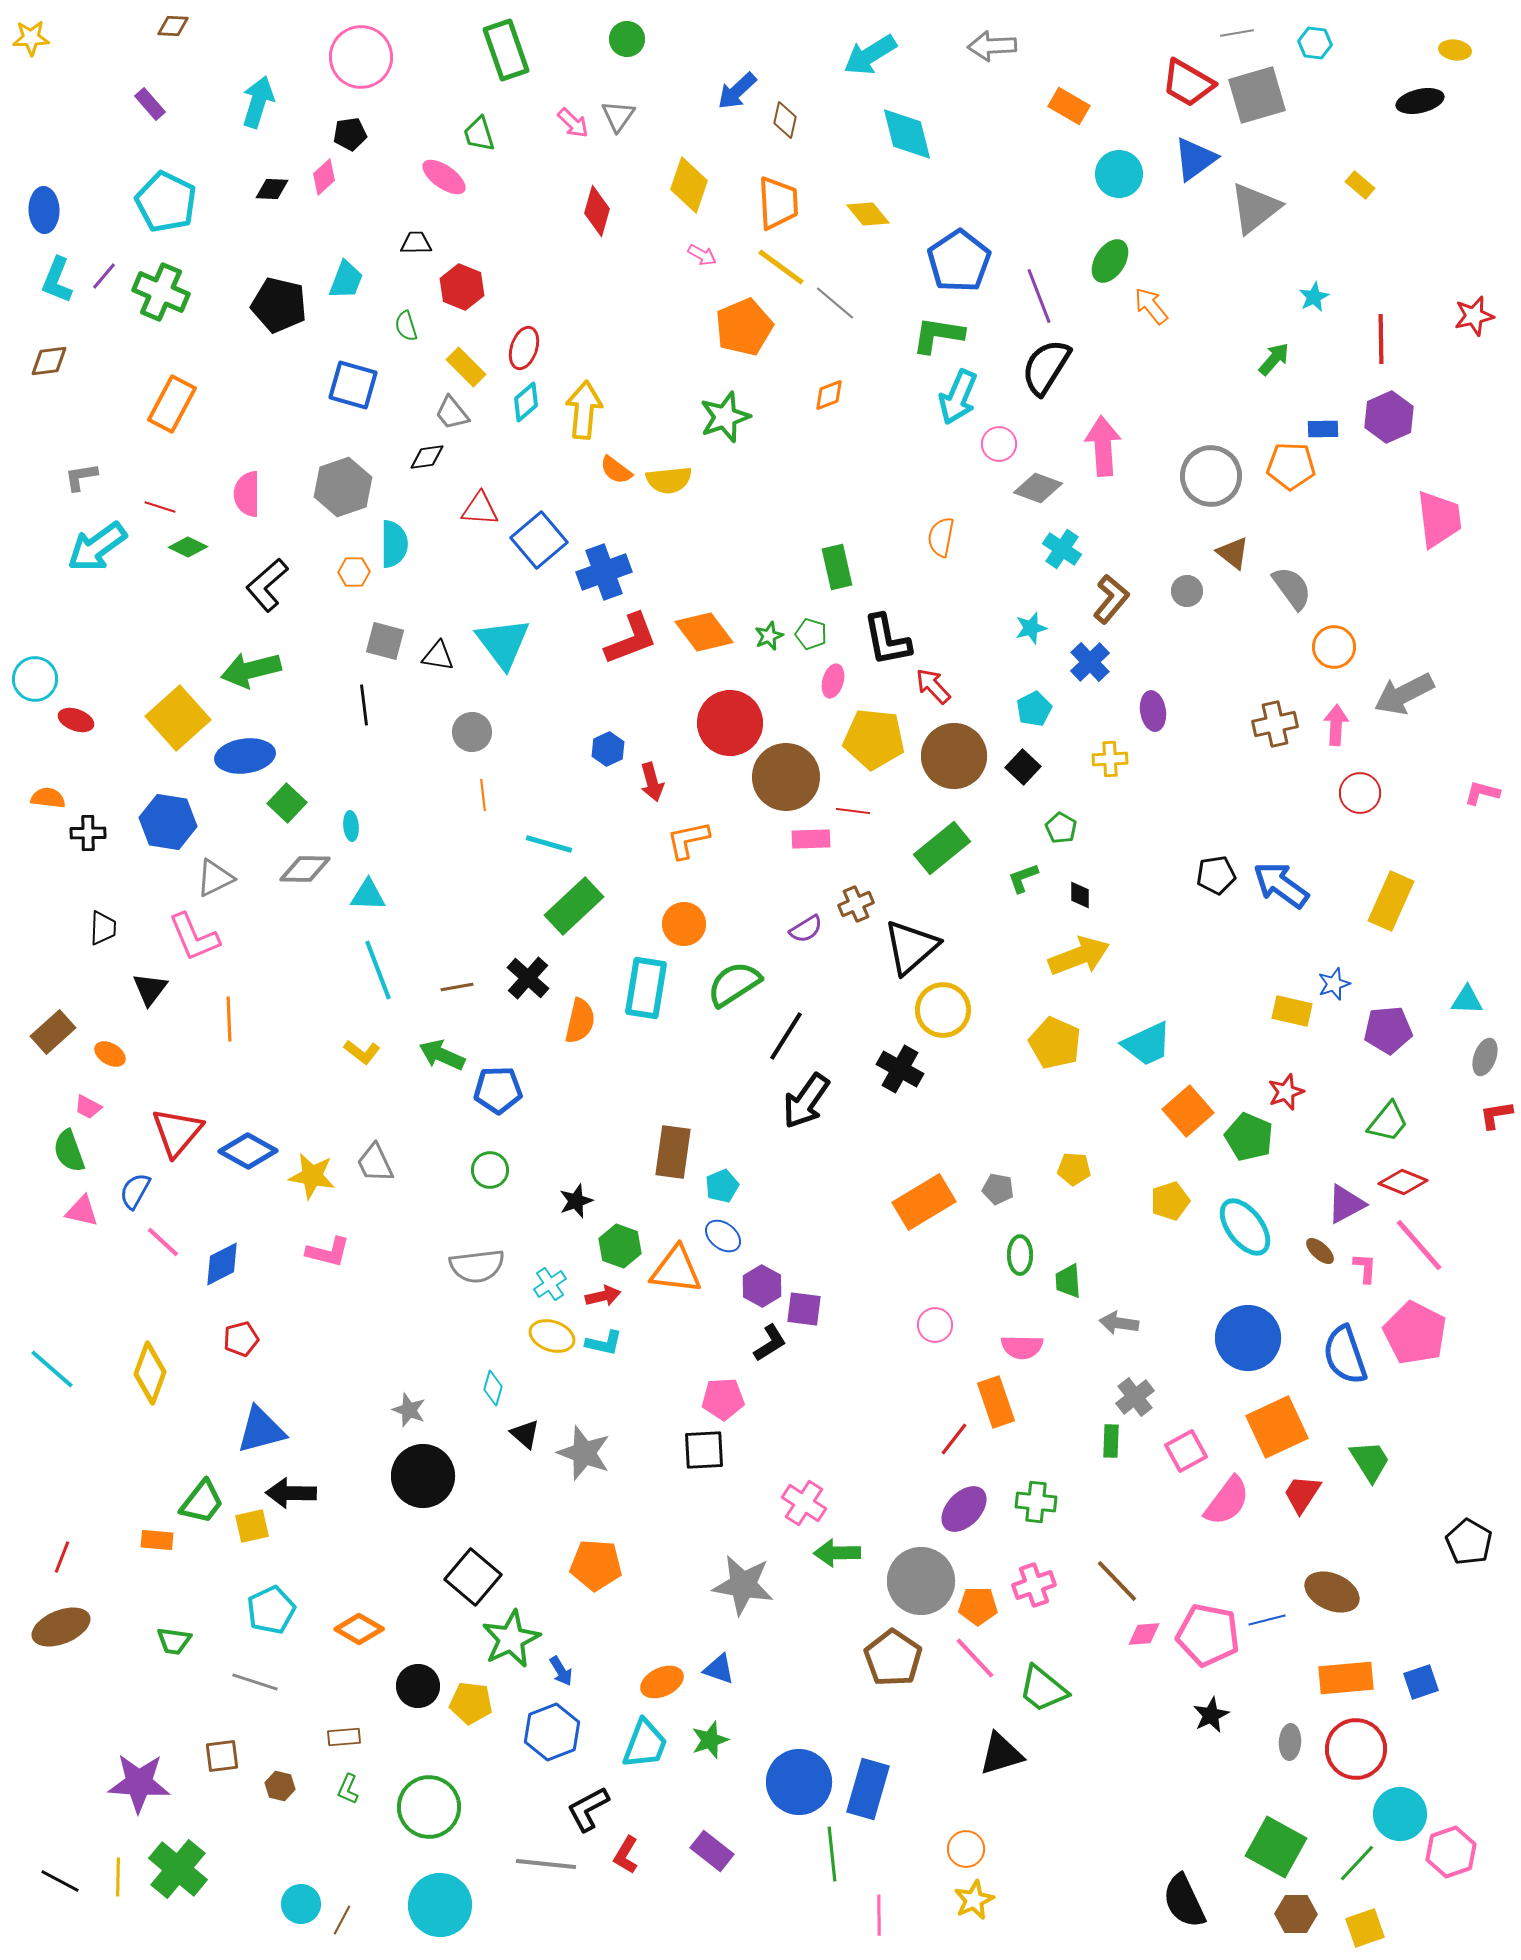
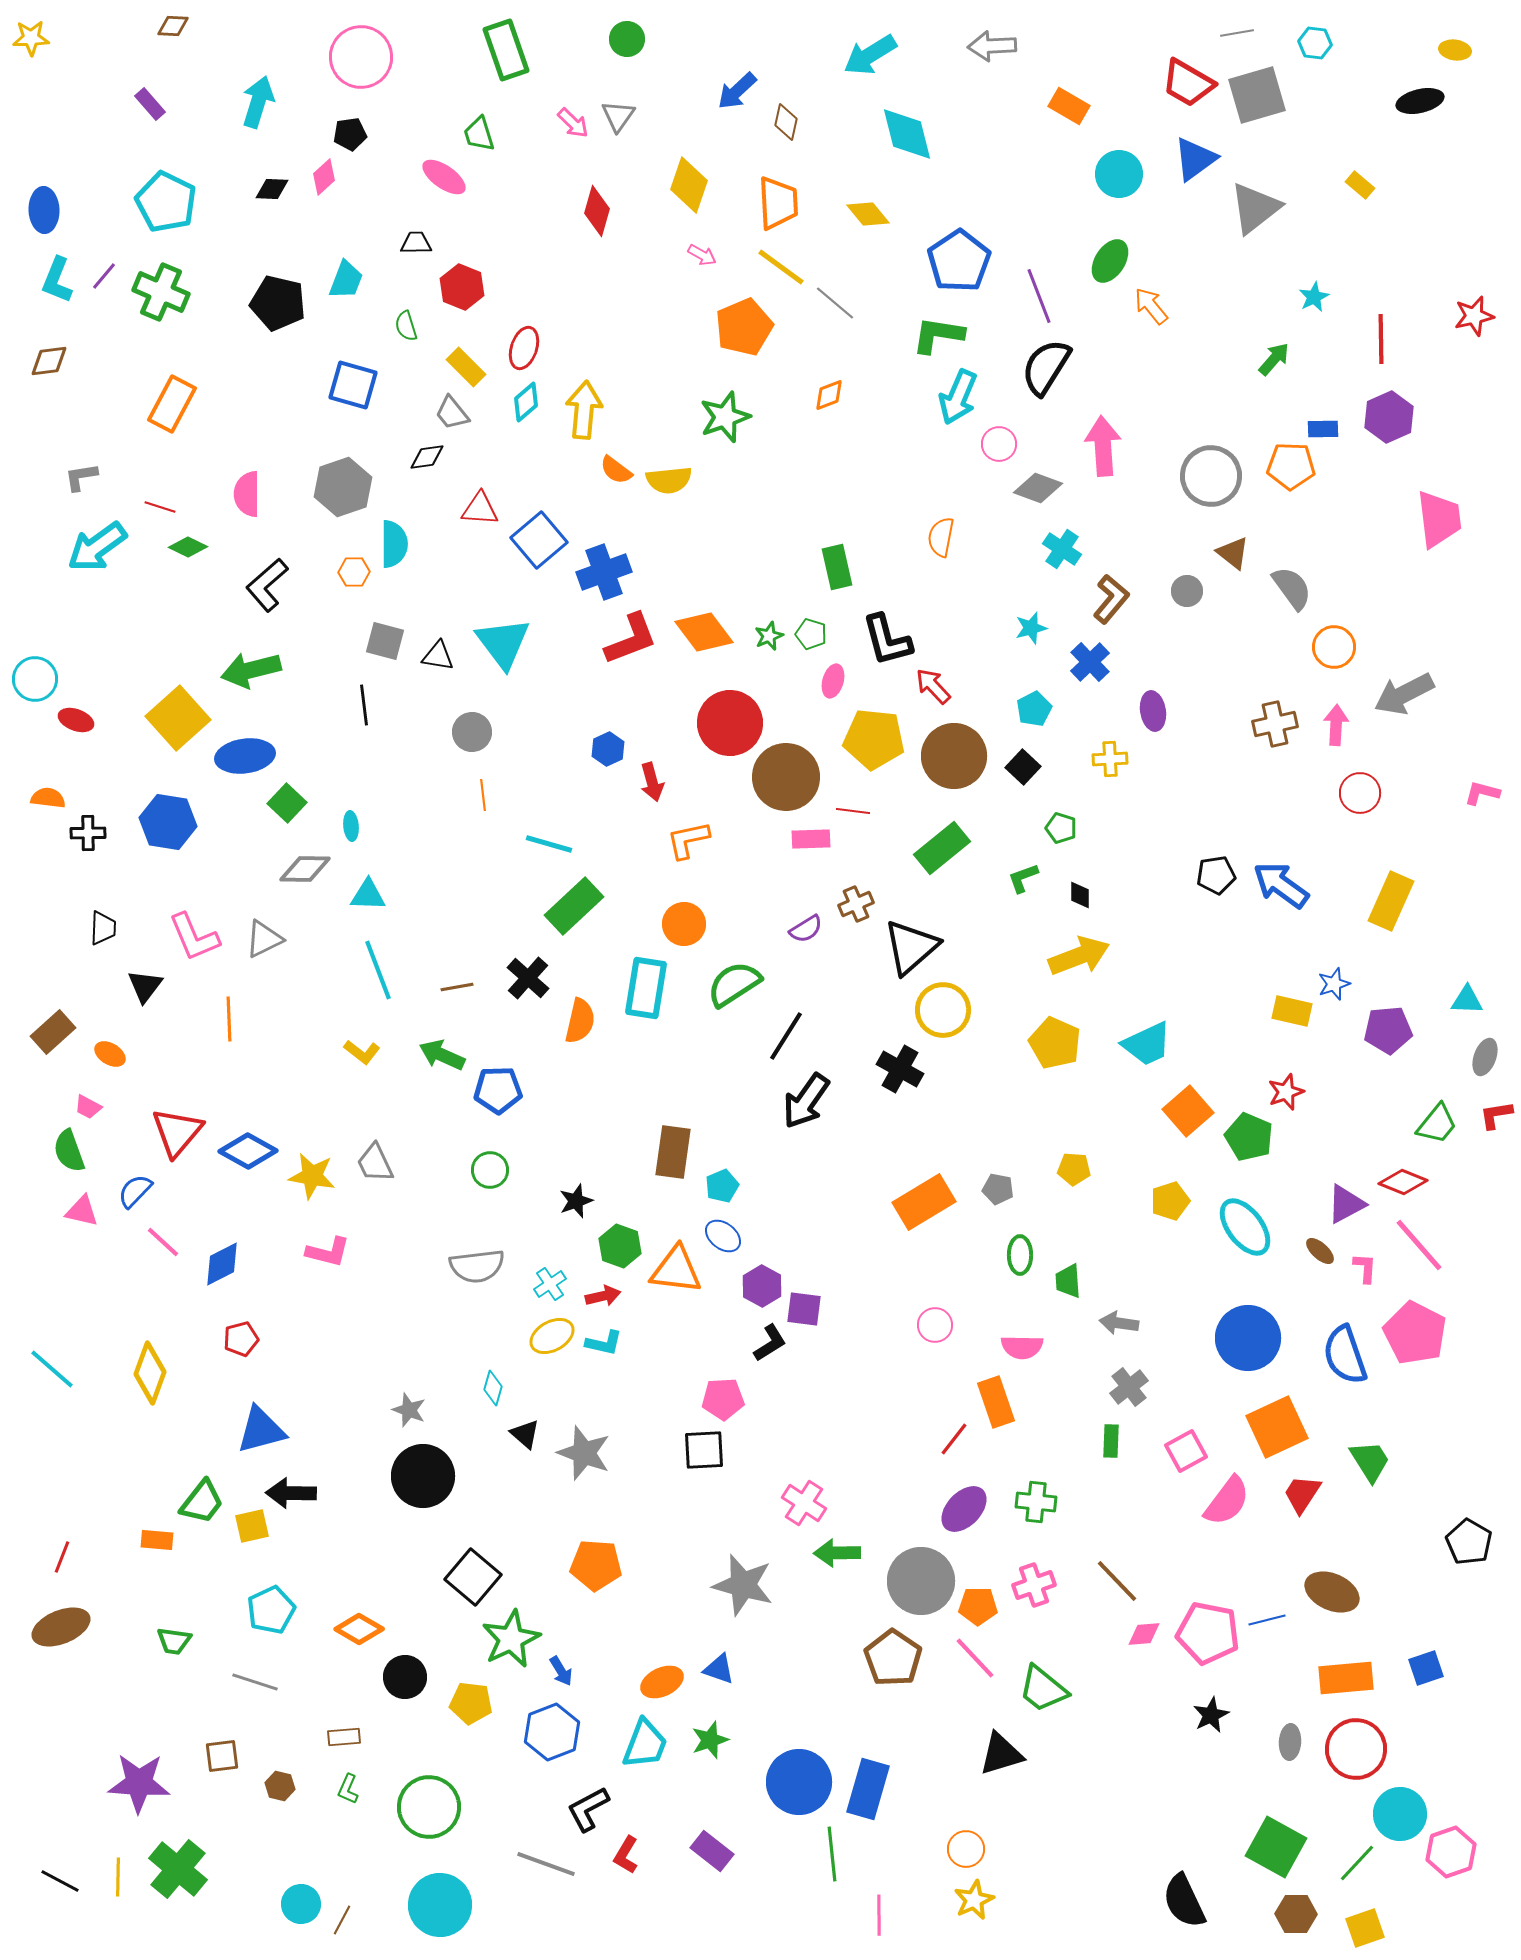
brown diamond at (785, 120): moved 1 px right, 2 px down
black pentagon at (279, 305): moved 1 px left, 2 px up
black L-shape at (887, 640): rotated 4 degrees counterclockwise
green pentagon at (1061, 828): rotated 12 degrees counterclockwise
gray triangle at (215, 878): moved 49 px right, 61 px down
black triangle at (150, 989): moved 5 px left, 3 px up
green trapezoid at (1388, 1122): moved 49 px right, 2 px down
blue semicircle at (135, 1191): rotated 15 degrees clockwise
yellow ellipse at (552, 1336): rotated 48 degrees counterclockwise
gray cross at (1135, 1397): moved 6 px left, 10 px up
gray star at (743, 1585): rotated 6 degrees clockwise
pink pentagon at (1208, 1635): moved 2 px up
blue square at (1421, 1682): moved 5 px right, 14 px up
black circle at (418, 1686): moved 13 px left, 9 px up
gray line at (546, 1864): rotated 14 degrees clockwise
